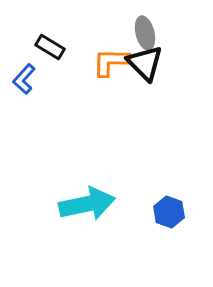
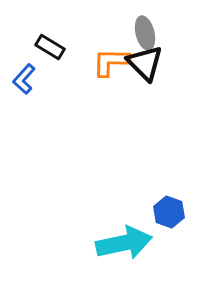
cyan arrow: moved 37 px right, 39 px down
